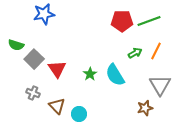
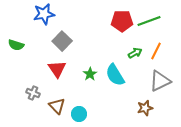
gray square: moved 28 px right, 18 px up
gray triangle: moved 4 px up; rotated 35 degrees clockwise
